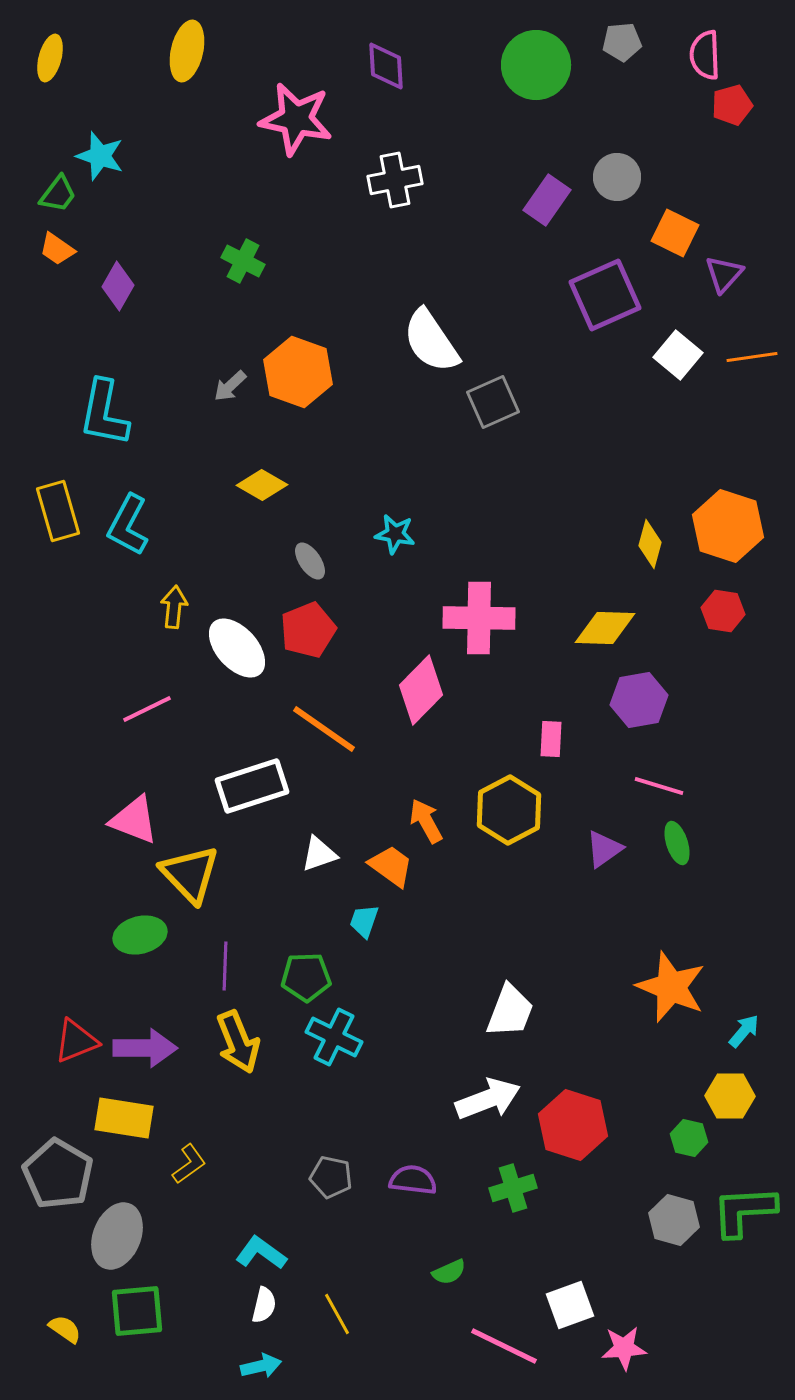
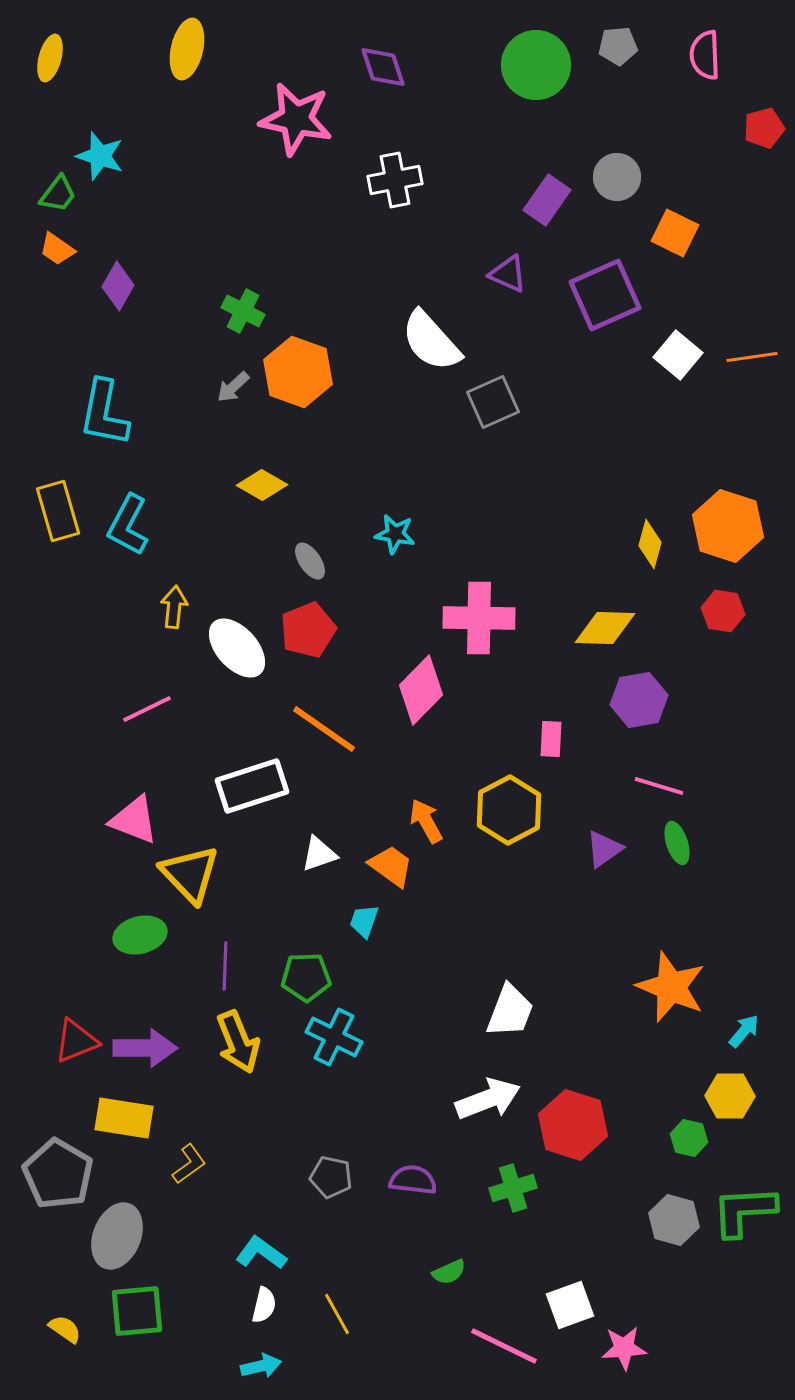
gray pentagon at (622, 42): moved 4 px left, 4 px down
yellow ellipse at (187, 51): moved 2 px up
purple diamond at (386, 66): moved 3 px left, 1 px down; rotated 15 degrees counterclockwise
red pentagon at (732, 105): moved 32 px right, 23 px down
green cross at (243, 261): moved 50 px down
purple triangle at (724, 274): moved 216 px left; rotated 48 degrees counterclockwise
white semicircle at (431, 341): rotated 8 degrees counterclockwise
gray arrow at (230, 386): moved 3 px right, 1 px down
